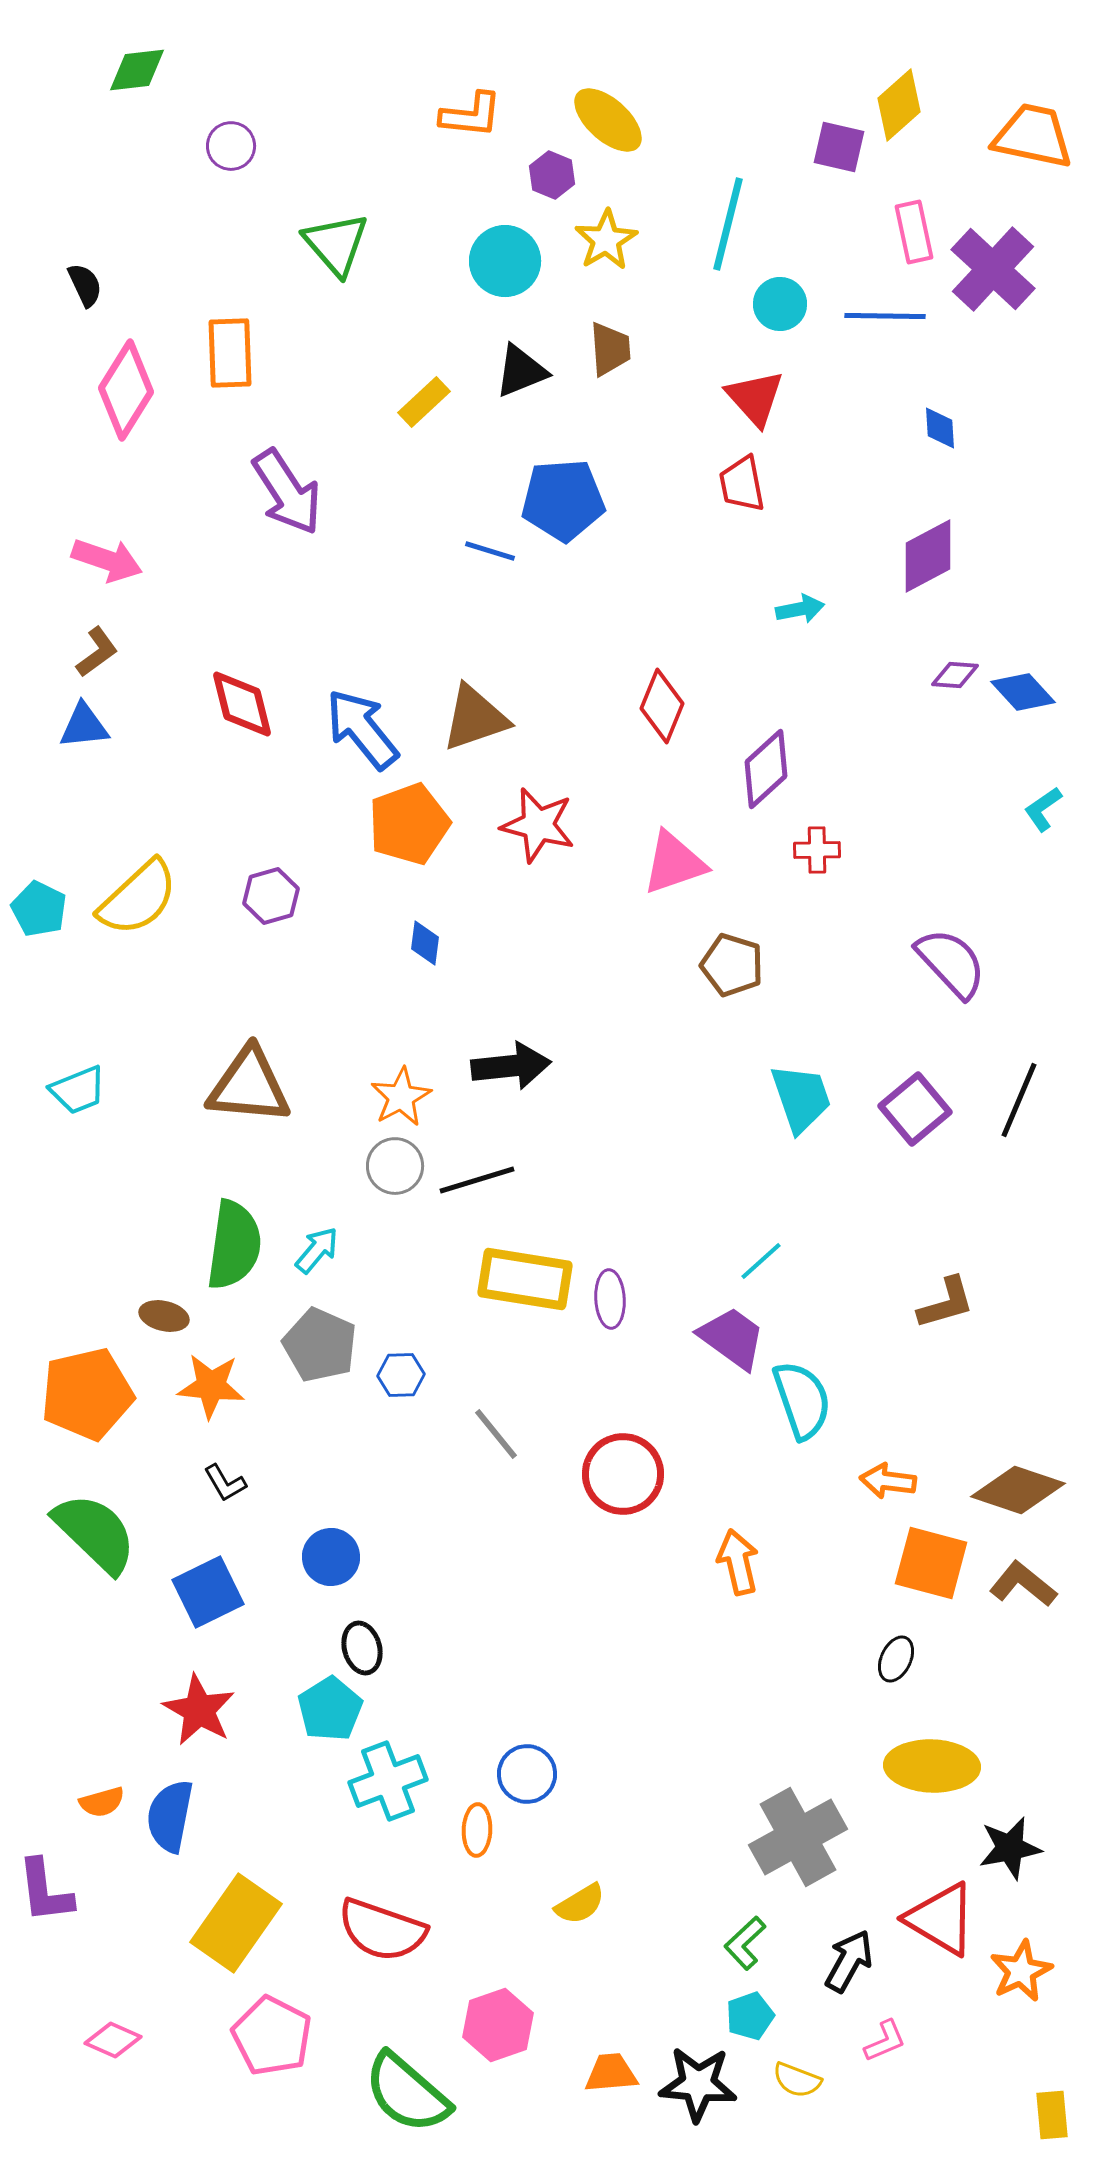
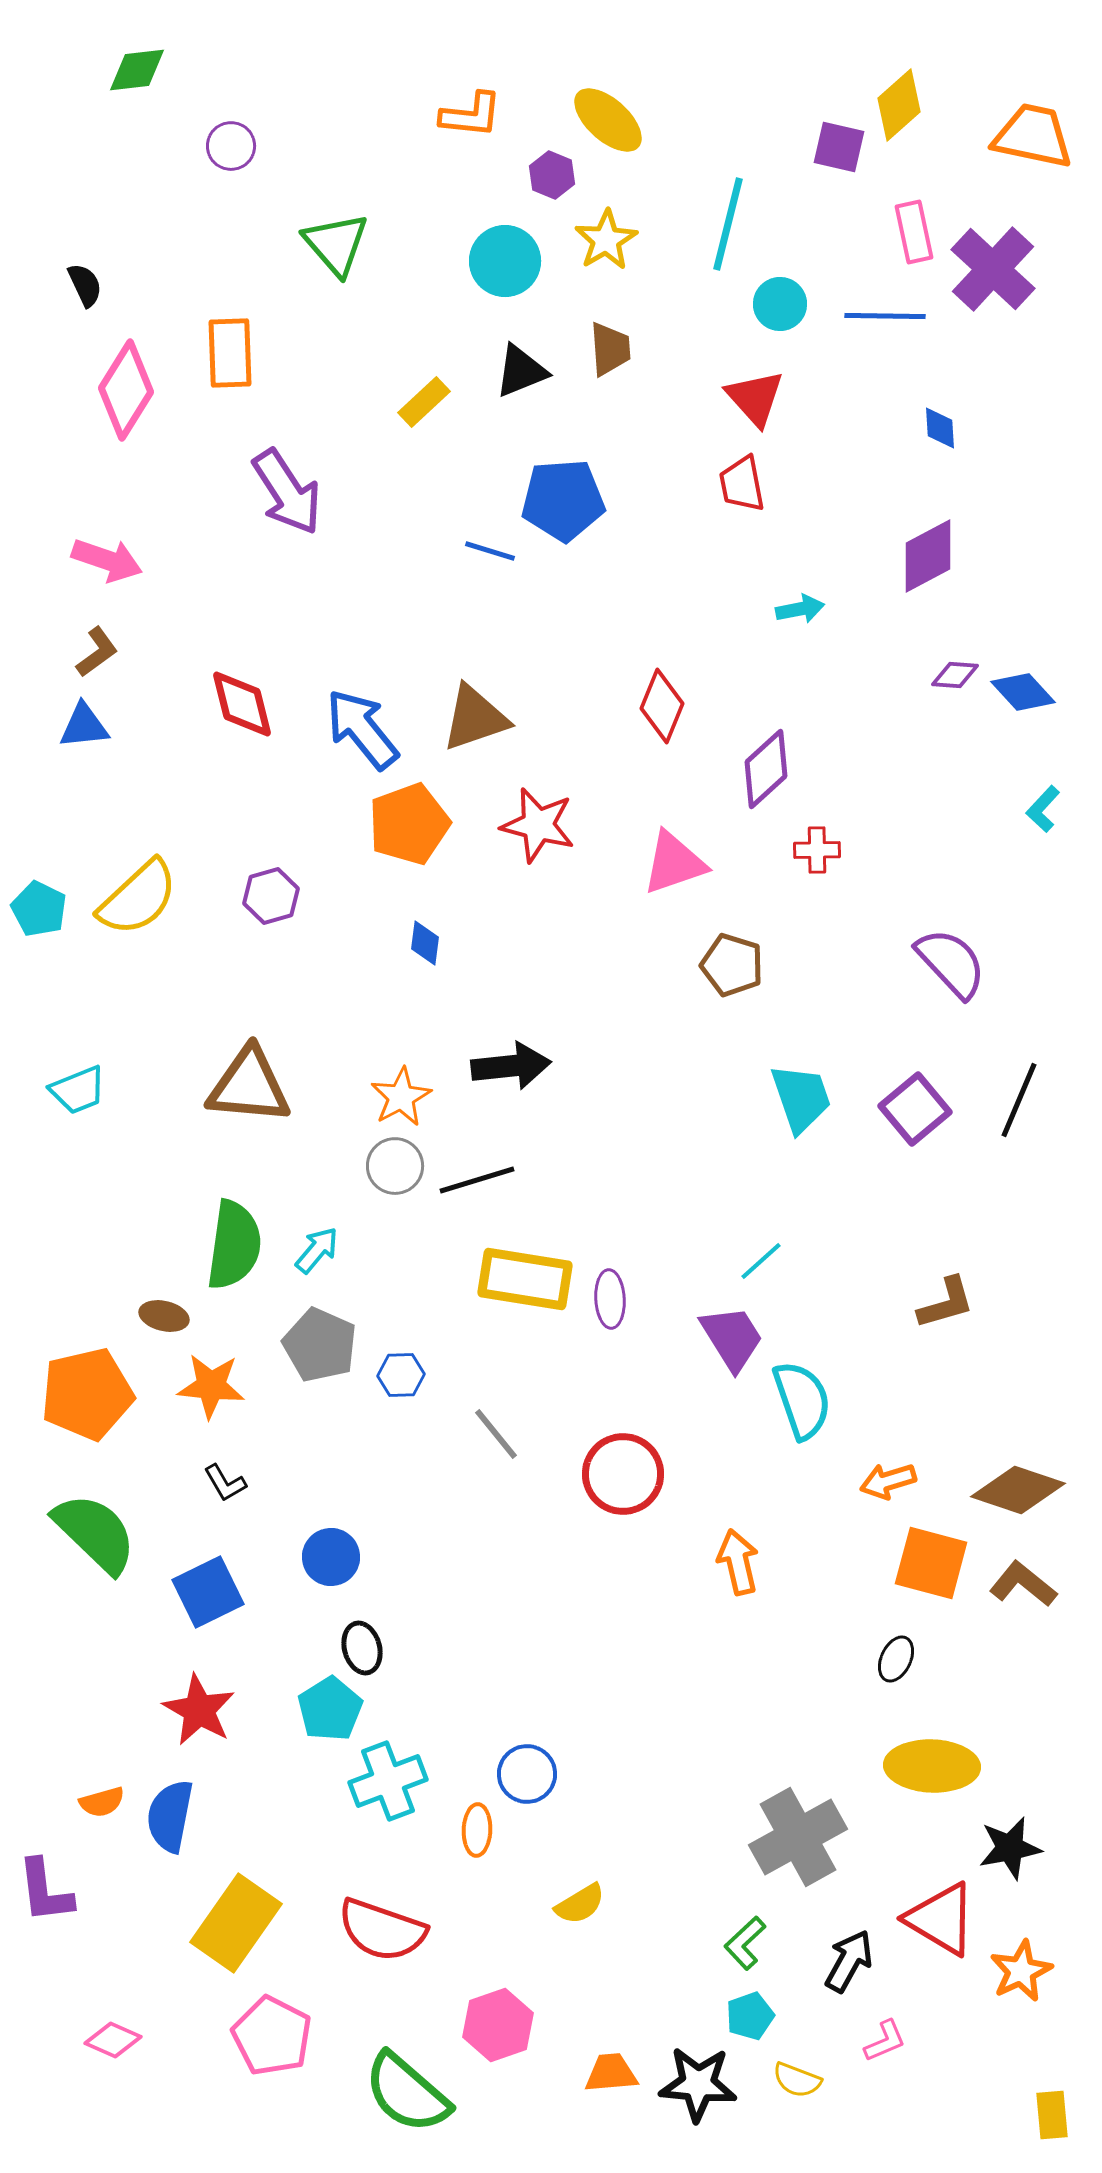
cyan L-shape at (1043, 809): rotated 12 degrees counterclockwise
purple trapezoid at (732, 1338): rotated 22 degrees clockwise
orange arrow at (888, 1481): rotated 24 degrees counterclockwise
